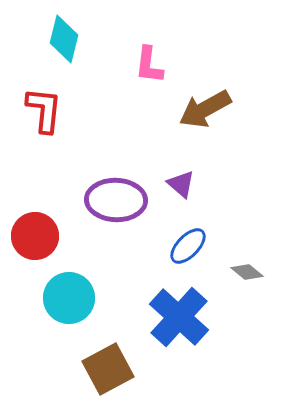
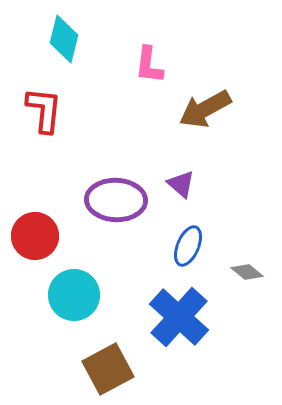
blue ellipse: rotated 21 degrees counterclockwise
cyan circle: moved 5 px right, 3 px up
